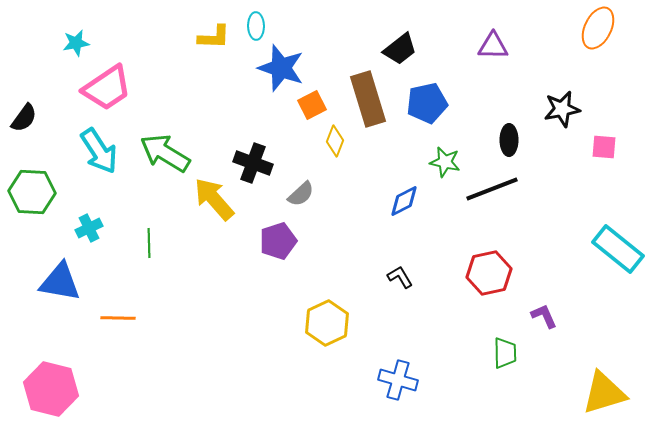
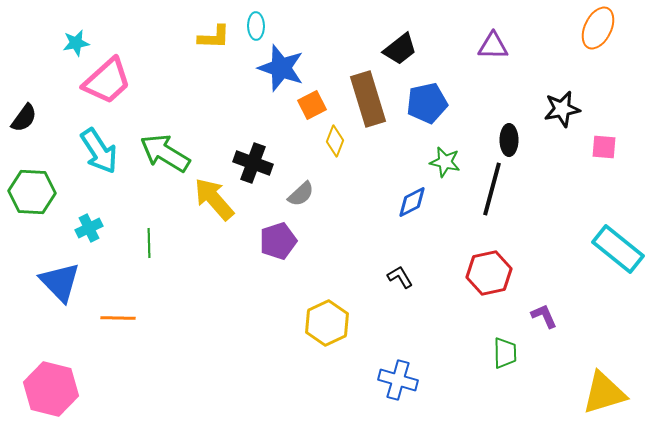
pink trapezoid: moved 7 px up; rotated 8 degrees counterclockwise
black line: rotated 54 degrees counterclockwise
blue diamond: moved 8 px right, 1 px down
blue triangle: rotated 36 degrees clockwise
